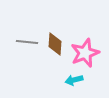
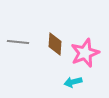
gray line: moved 9 px left
cyan arrow: moved 1 px left, 2 px down
